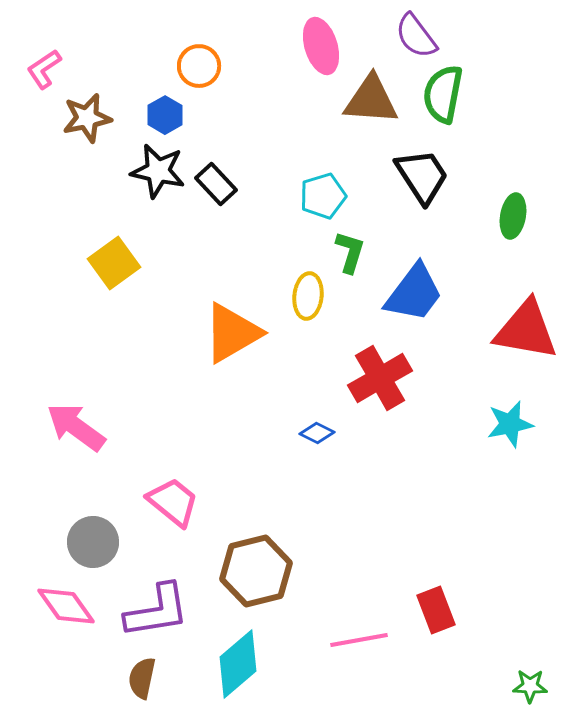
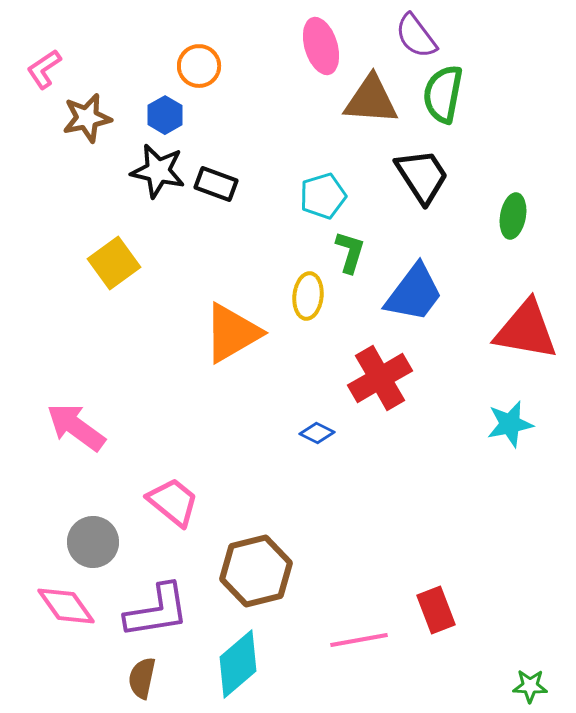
black rectangle: rotated 27 degrees counterclockwise
